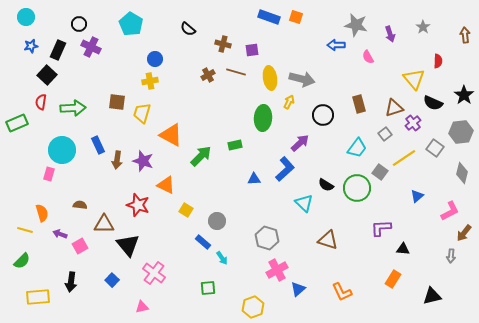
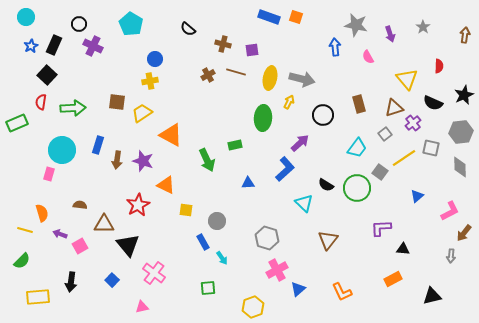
brown arrow at (465, 35): rotated 14 degrees clockwise
blue arrow at (336, 45): moved 1 px left, 2 px down; rotated 84 degrees clockwise
blue star at (31, 46): rotated 16 degrees counterclockwise
purple cross at (91, 47): moved 2 px right, 1 px up
black rectangle at (58, 50): moved 4 px left, 5 px up
red semicircle at (438, 61): moved 1 px right, 5 px down
yellow ellipse at (270, 78): rotated 20 degrees clockwise
yellow triangle at (414, 79): moved 7 px left
black star at (464, 95): rotated 12 degrees clockwise
yellow trapezoid at (142, 113): rotated 40 degrees clockwise
blue rectangle at (98, 145): rotated 42 degrees clockwise
gray square at (435, 148): moved 4 px left; rotated 24 degrees counterclockwise
green arrow at (201, 156): moved 6 px right, 4 px down; rotated 110 degrees clockwise
gray diamond at (462, 173): moved 2 px left, 6 px up; rotated 15 degrees counterclockwise
blue triangle at (254, 179): moved 6 px left, 4 px down
red star at (138, 205): rotated 25 degrees clockwise
yellow square at (186, 210): rotated 24 degrees counterclockwise
brown triangle at (328, 240): rotated 50 degrees clockwise
blue rectangle at (203, 242): rotated 21 degrees clockwise
orange rectangle at (393, 279): rotated 30 degrees clockwise
